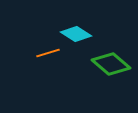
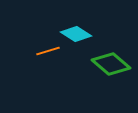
orange line: moved 2 px up
